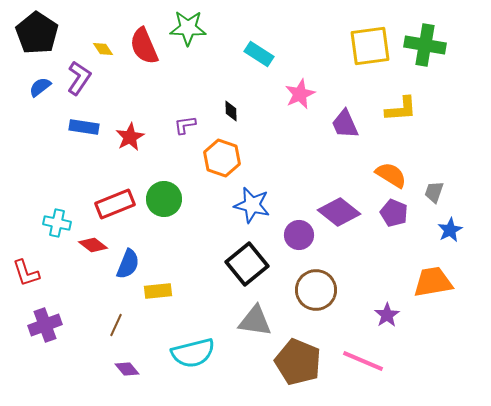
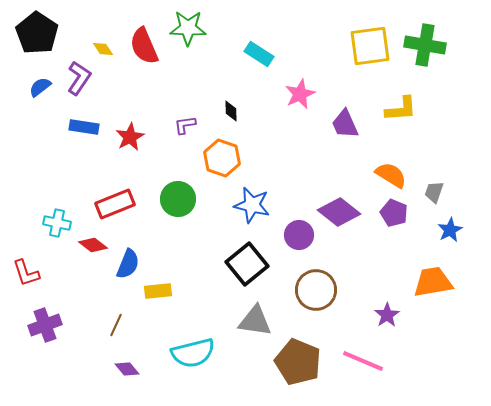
green circle at (164, 199): moved 14 px right
